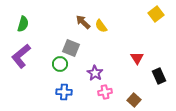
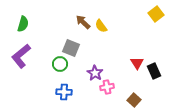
red triangle: moved 5 px down
black rectangle: moved 5 px left, 5 px up
pink cross: moved 2 px right, 5 px up
